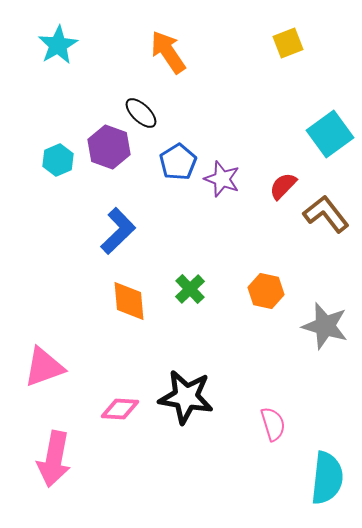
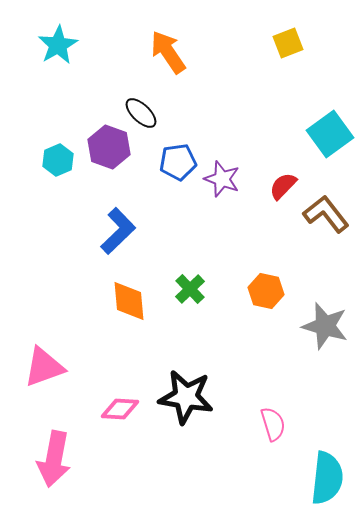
blue pentagon: rotated 24 degrees clockwise
